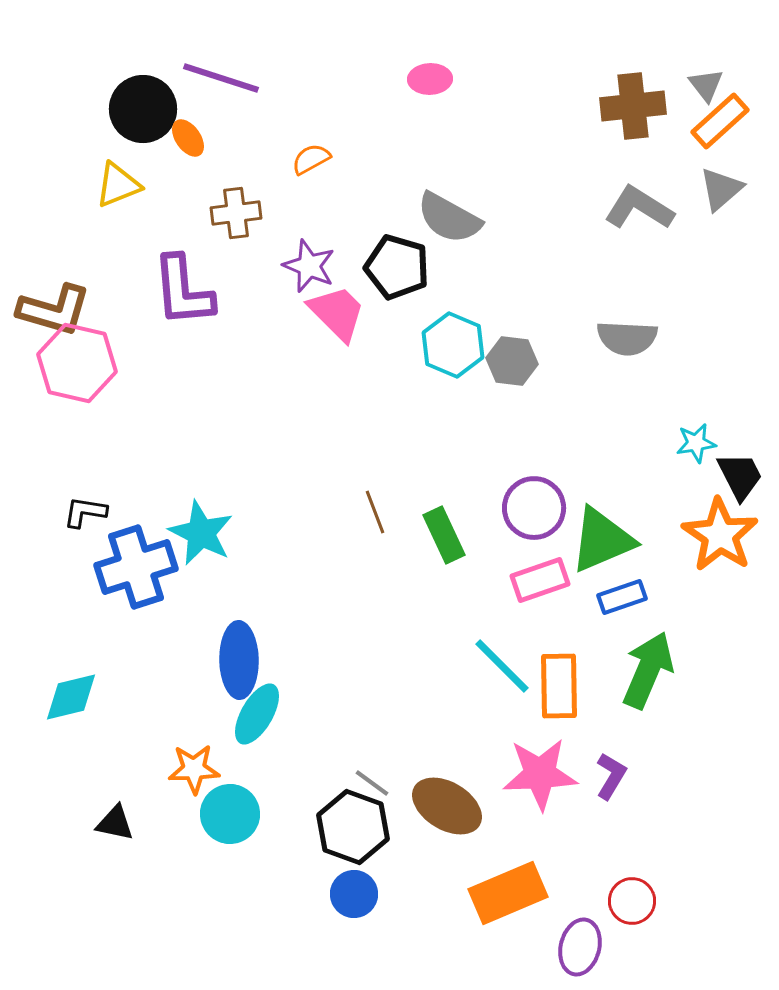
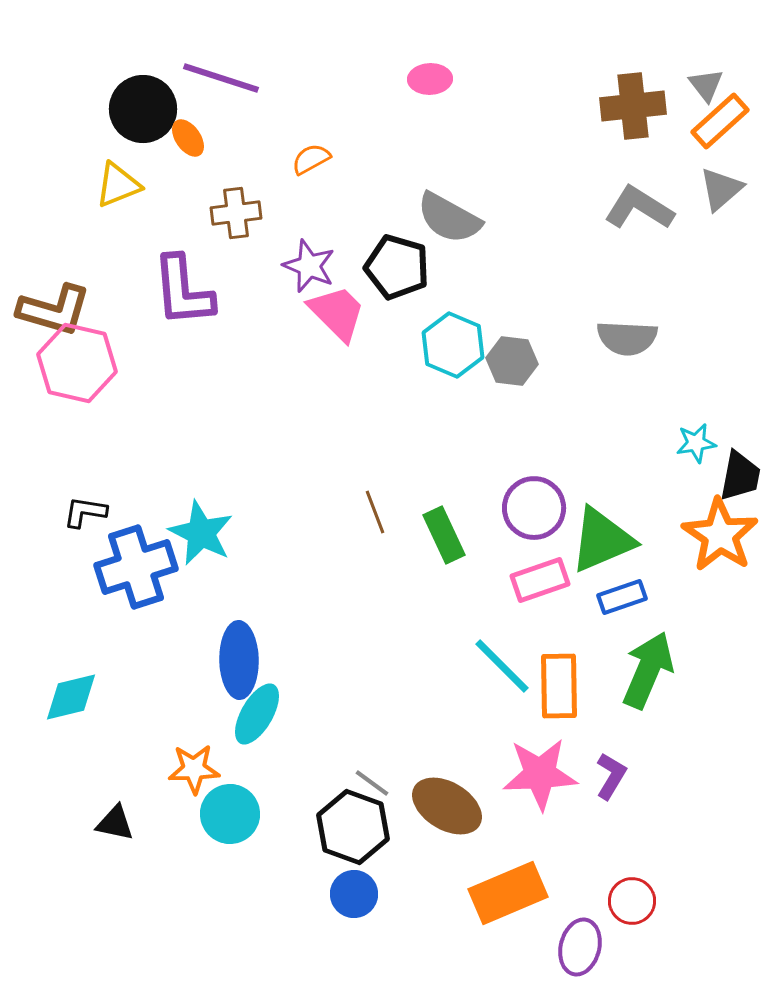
black trapezoid at (740, 476): rotated 38 degrees clockwise
